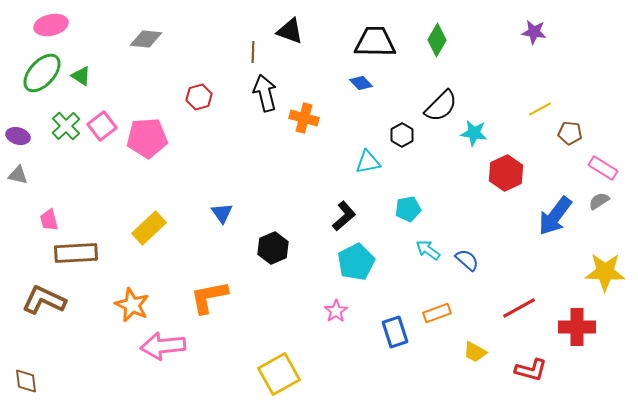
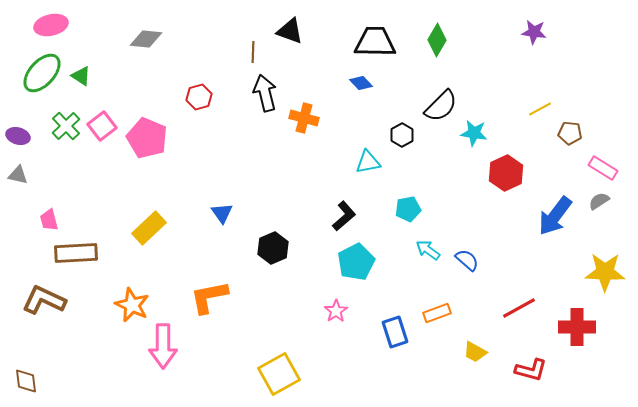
pink pentagon at (147, 138): rotated 27 degrees clockwise
pink arrow at (163, 346): rotated 84 degrees counterclockwise
